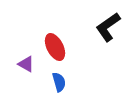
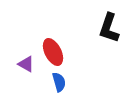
black L-shape: moved 1 px right, 1 px down; rotated 36 degrees counterclockwise
red ellipse: moved 2 px left, 5 px down
